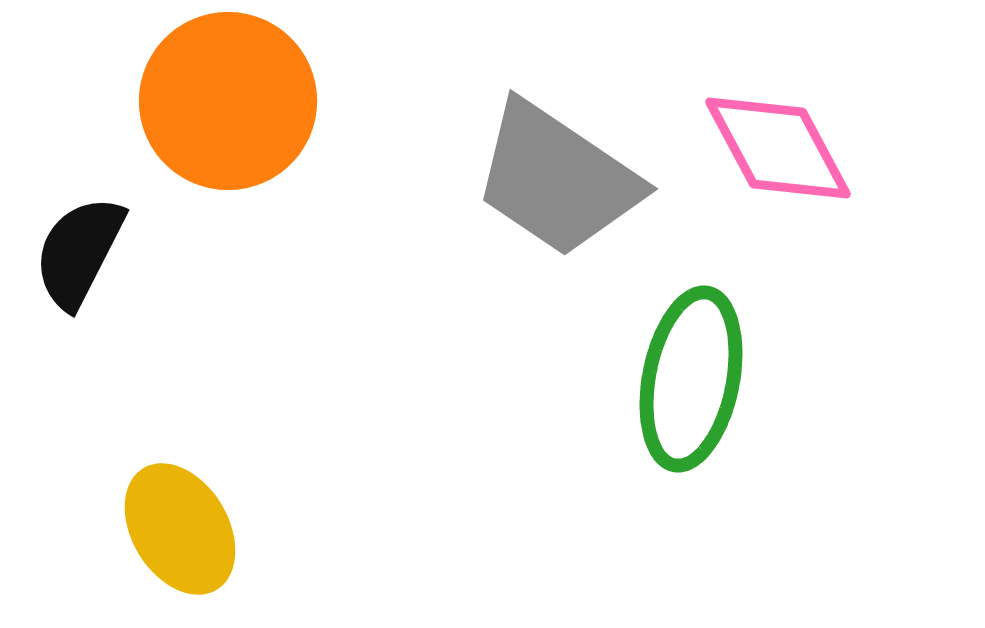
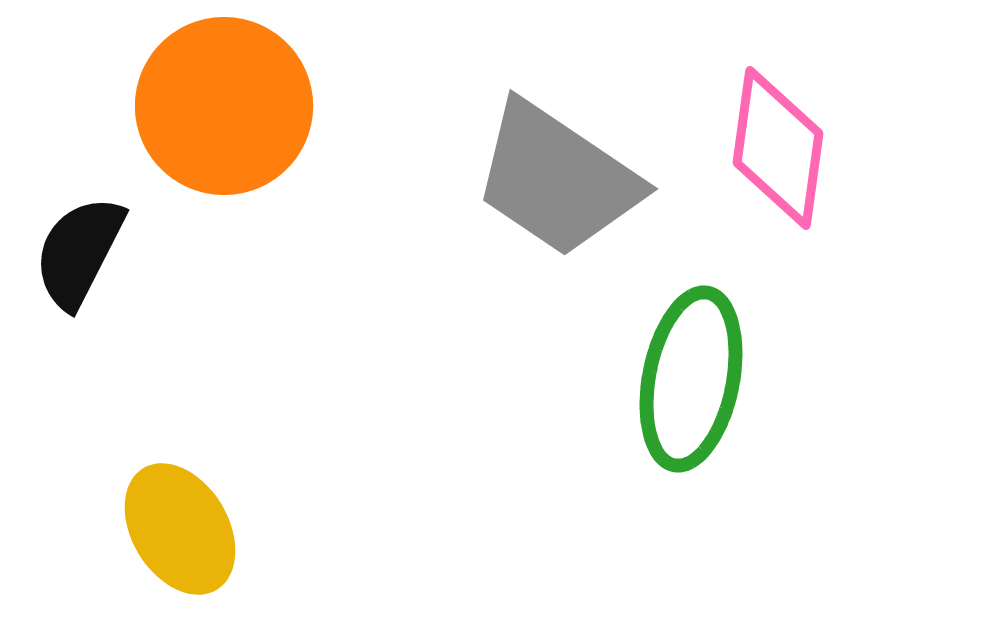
orange circle: moved 4 px left, 5 px down
pink diamond: rotated 36 degrees clockwise
